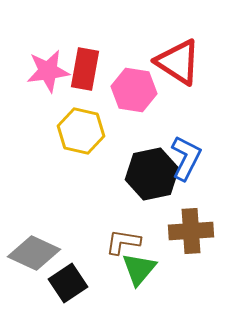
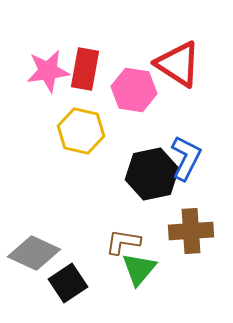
red triangle: moved 2 px down
